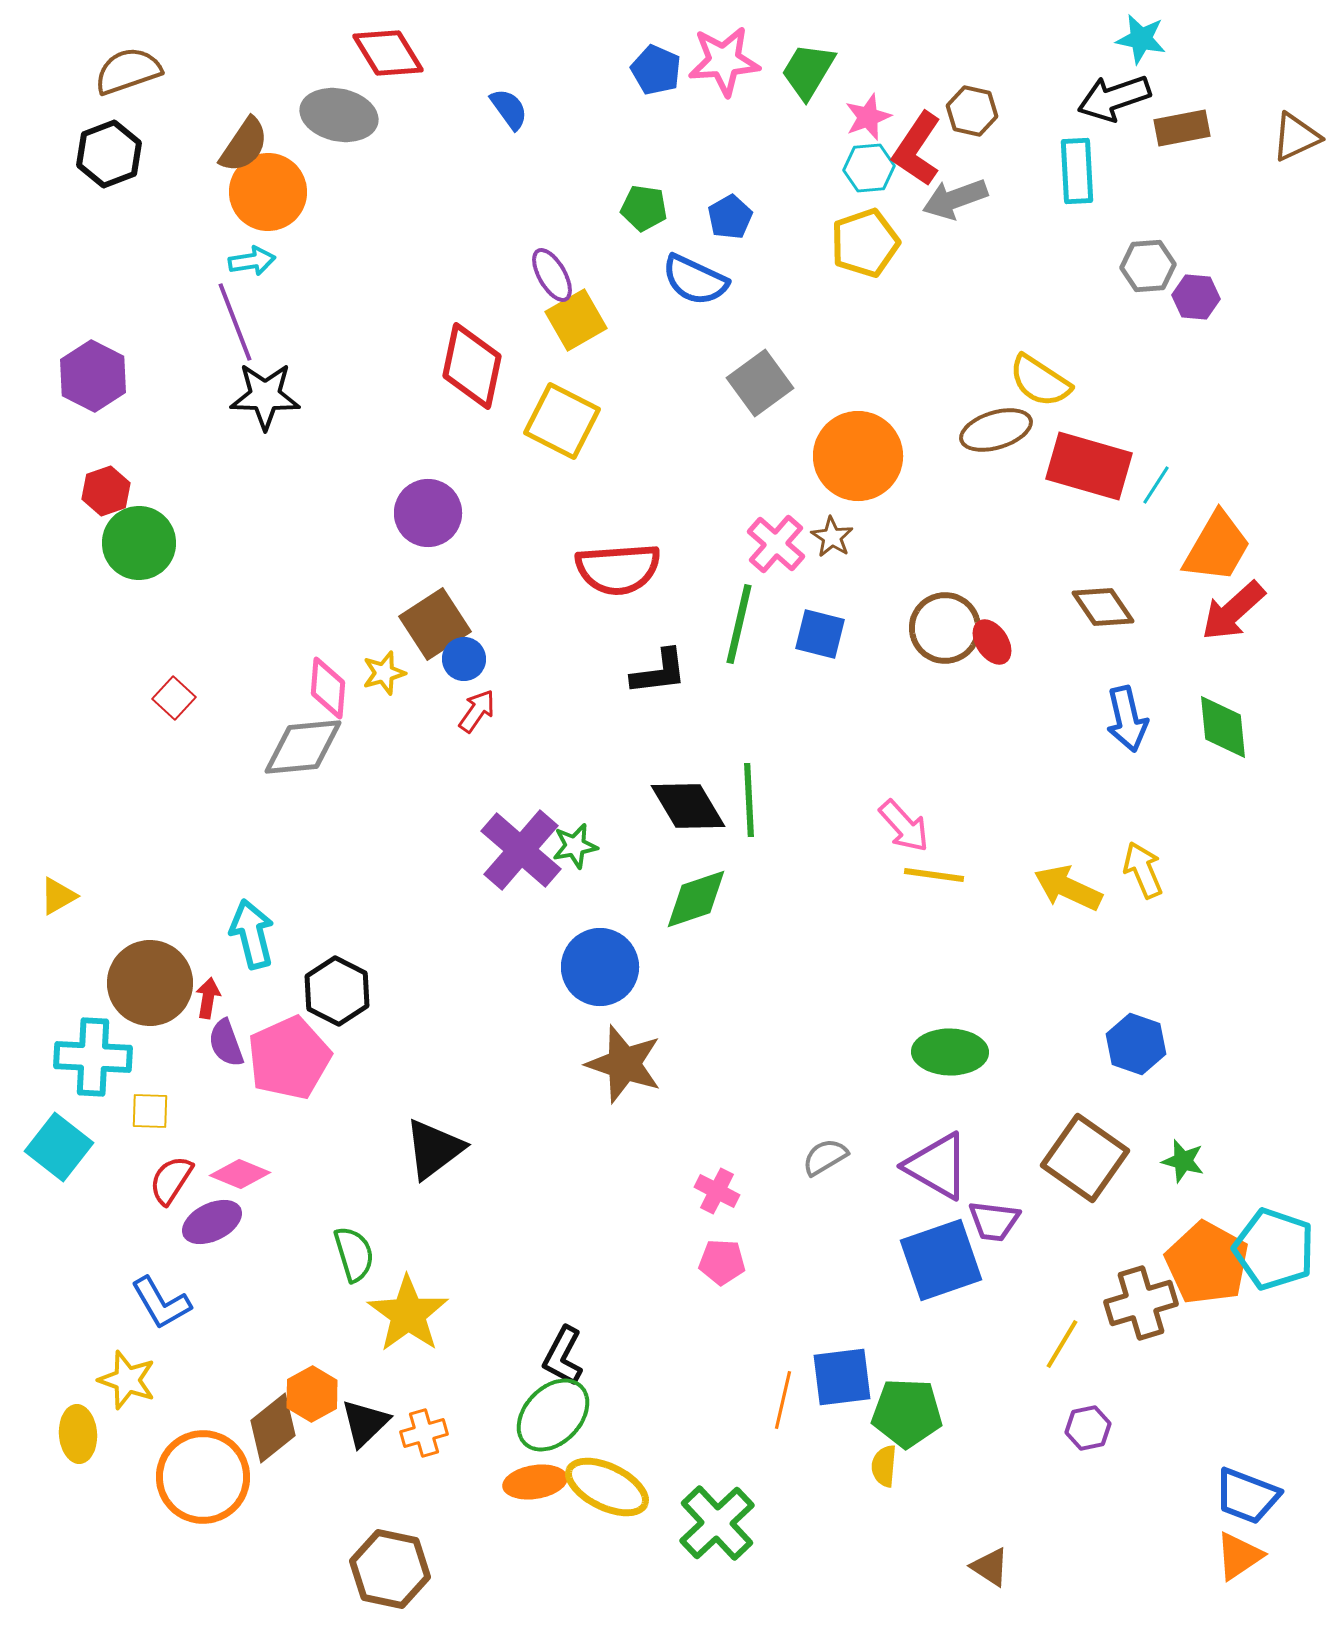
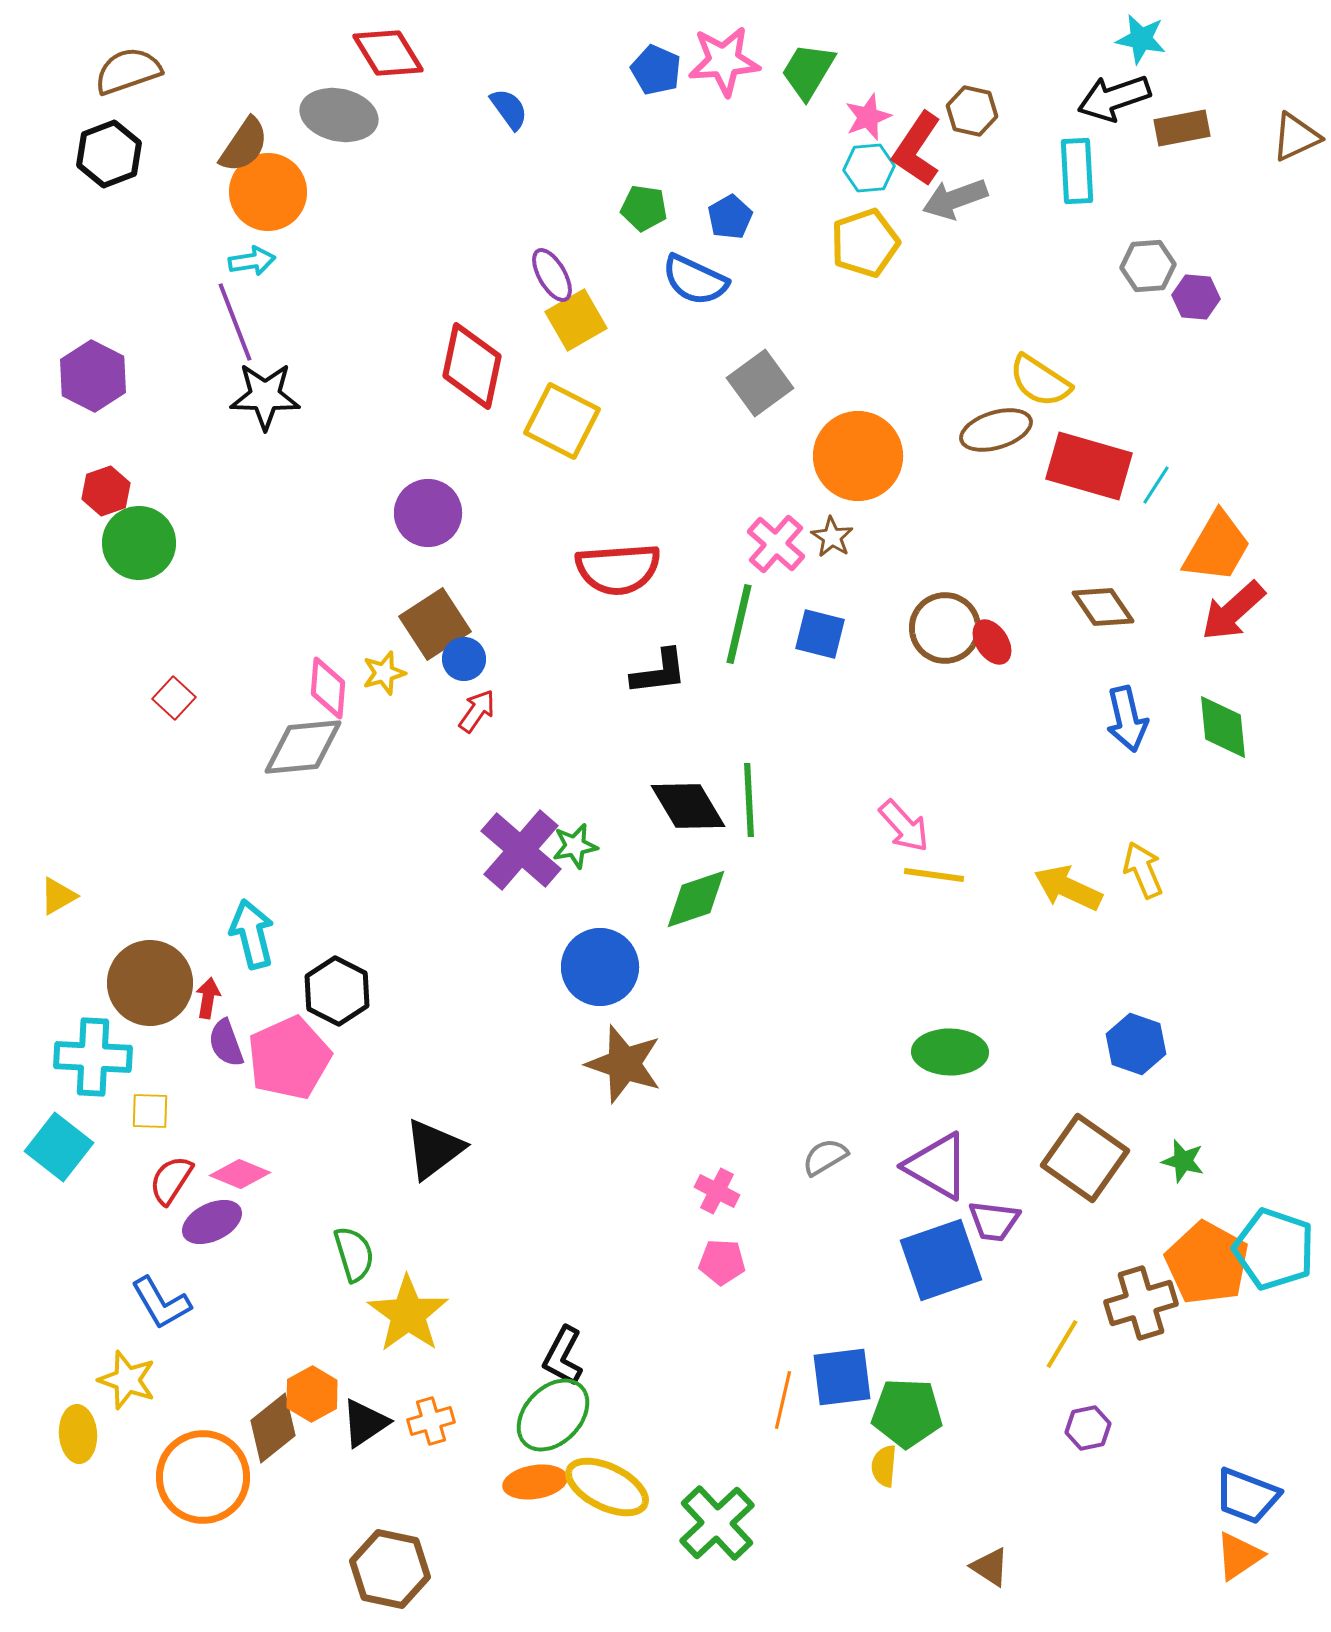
black triangle at (365, 1423): rotated 10 degrees clockwise
orange cross at (424, 1433): moved 7 px right, 12 px up
